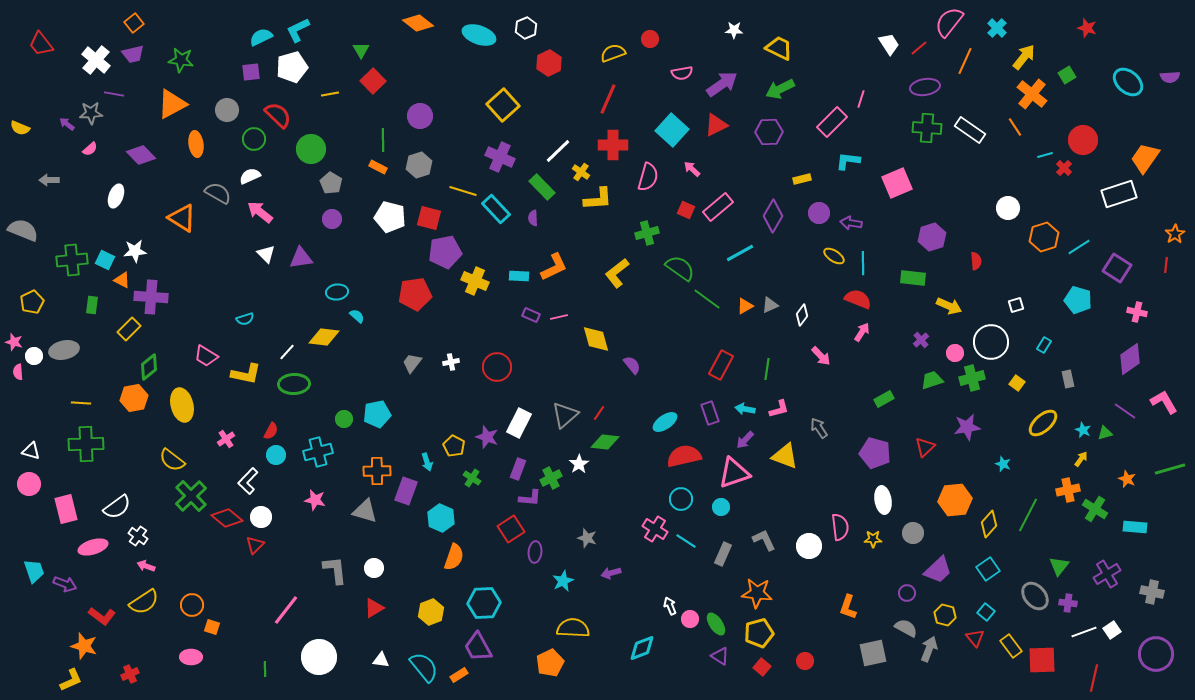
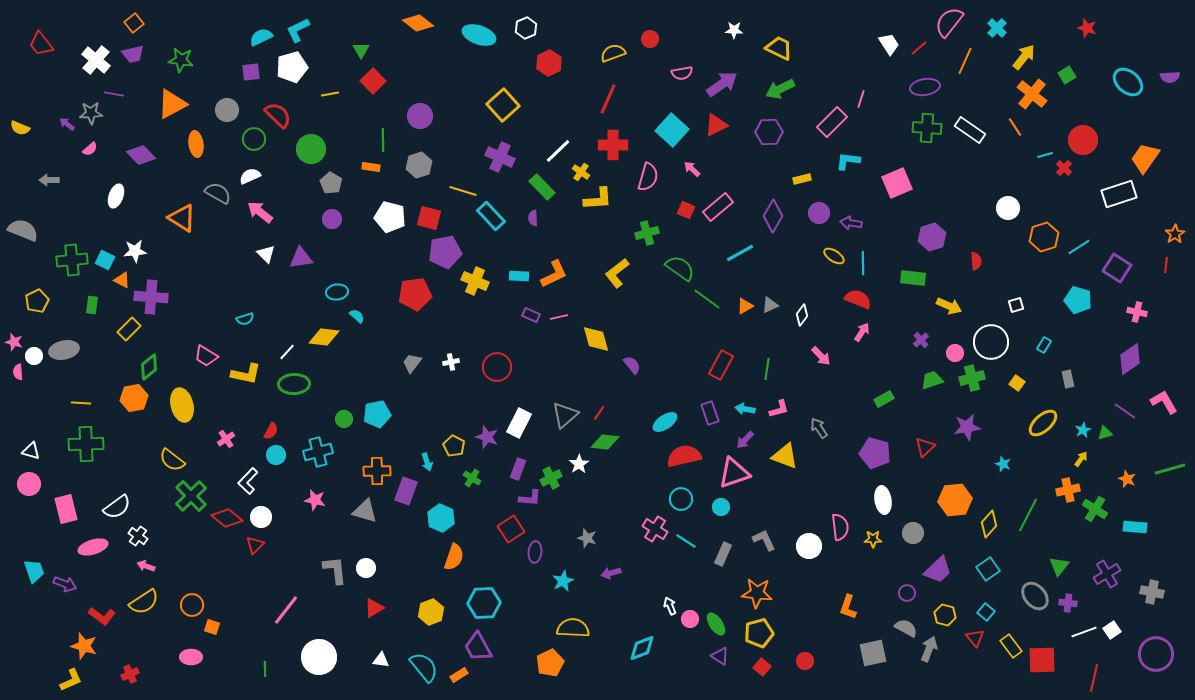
orange rectangle at (378, 167): moved 7 px left; rotated 18 degrees counterclockwise
cyan rectangle at (496, 209): moved 5 px left, 7 px down
orange L-shape at (554, 267): moved 7 px down
yellow pentagon at (32, 302): moved 5 px right, 1 px up
cyan star at (1083, 430): rotated 21 degrees clockwise
white circle at (374, 568): moved 8 px left
